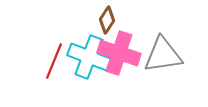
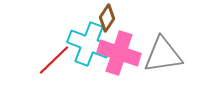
brown diamond: moved 2 px up
cyan cross: moved 13 px up
red line: moved 1 px up; rotated 24 degrees clockwise
